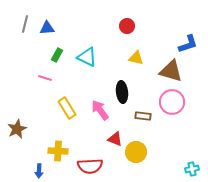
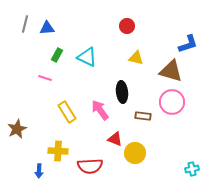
yellow rectangle: moved 4 px down
yellow circle: moved 1 px left, 1 px down
